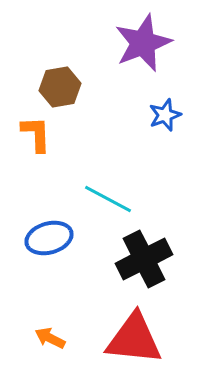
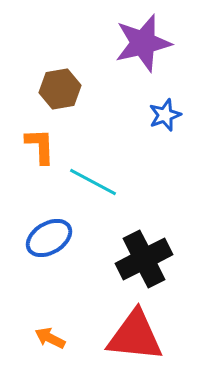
purple star: rotated 8 degrees clockwise
brown hexagon: moved 2 px down
orange L-shape: moved 4 px right, 12 px down
cyan line: moved 15 px left, 17 px up
blue ellipse: rotated 15 degrees counterclockwise
red triangle: moved 1 px right, 3 px up
